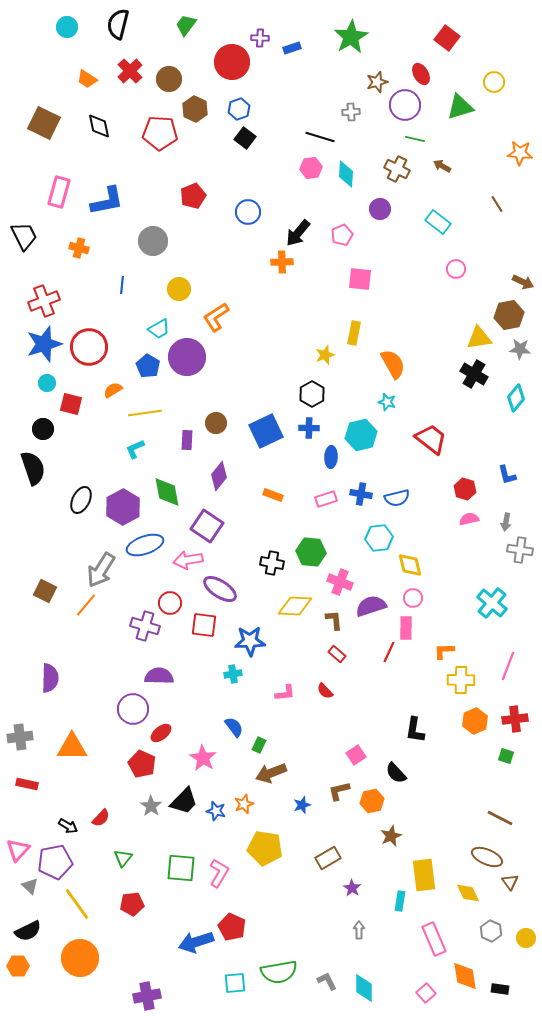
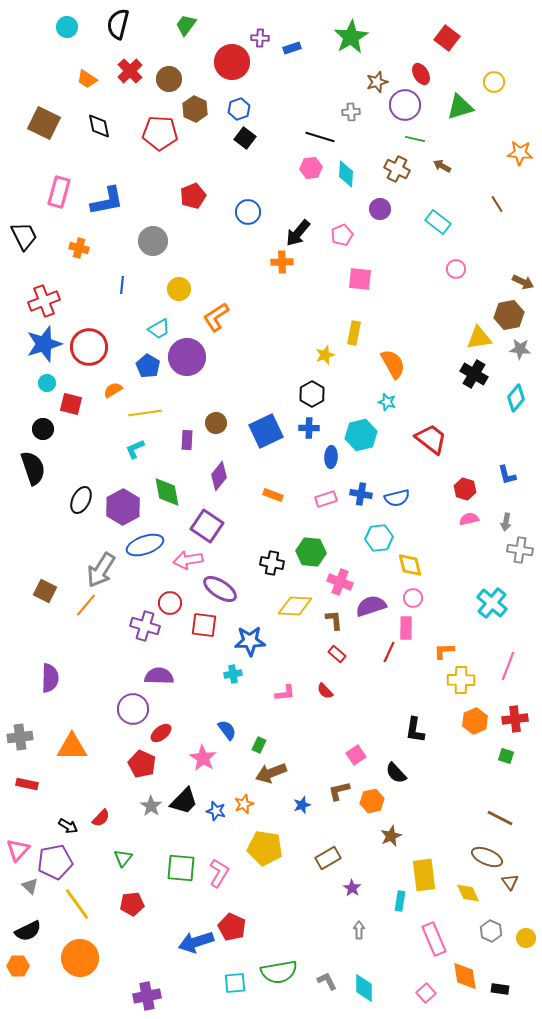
blue semicircle at (234, 727): moved 7 px left, 3 px down
